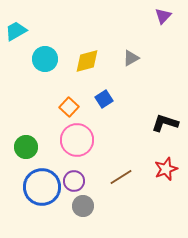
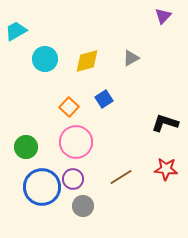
pink circle: moved 1 px left, 2 px down
red star: rotated 25 degrees clockwise
purple circle: moved 1 px left, 2 px up
